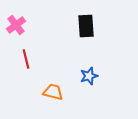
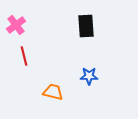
red line: moved 2 px left, 3 px up
blue star: rotated 18 degrees clockwise
